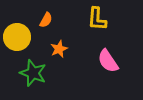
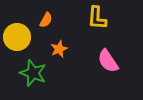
yellow L-shape: moved 1 px up
